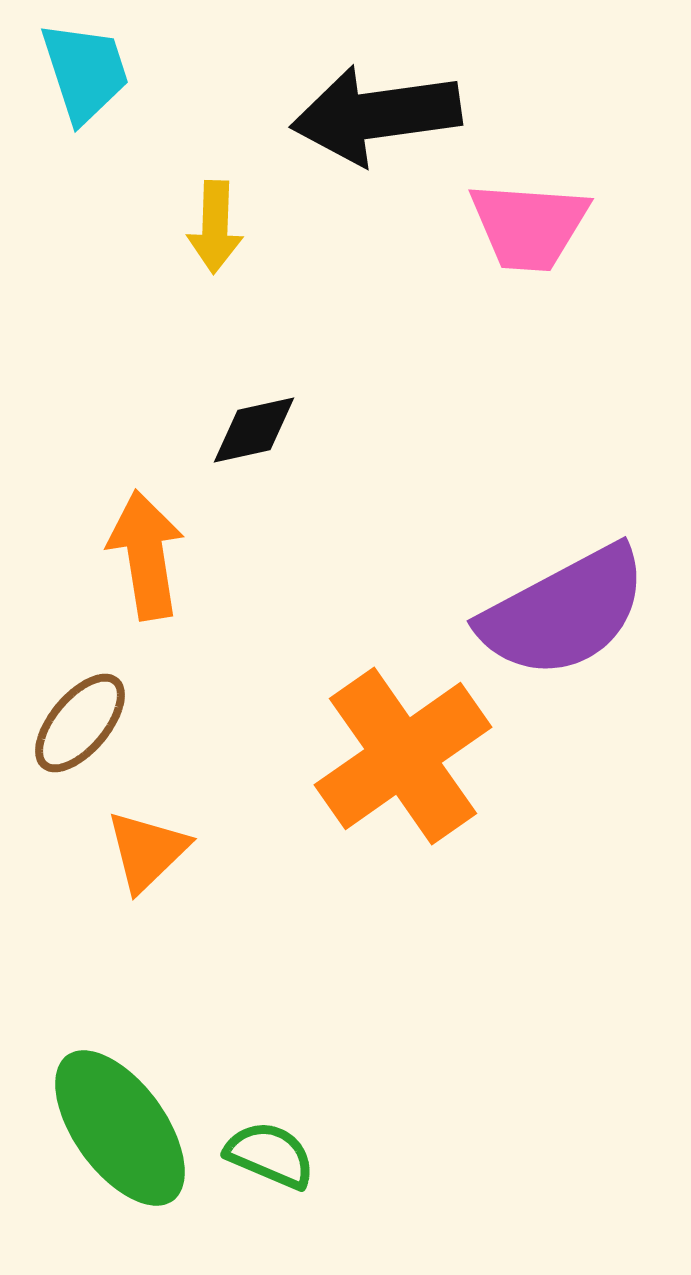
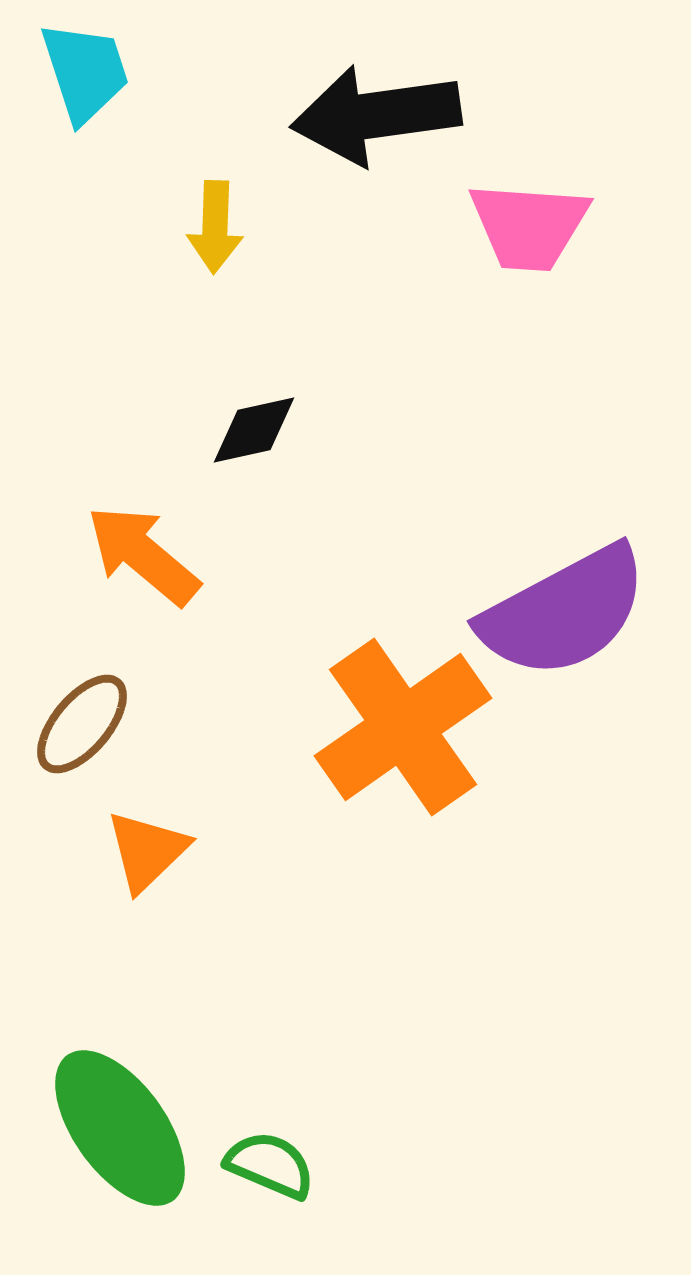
orange arrow: moved 3 px left; rotated 41 degrees counterclockwise
brown ellipse: moved 2 px right, 1 px down
orange cross: moved 29 px up
green semicircle: moved 10 px down
